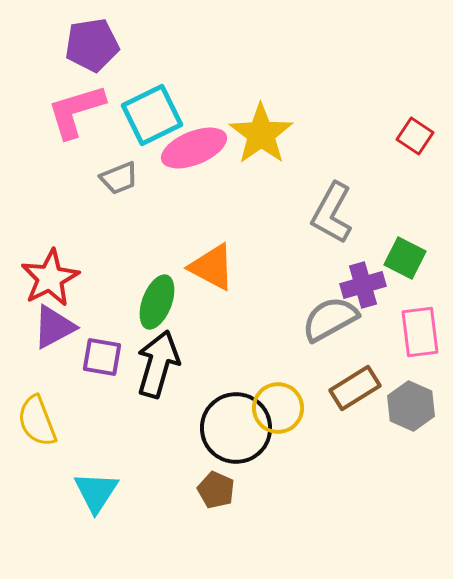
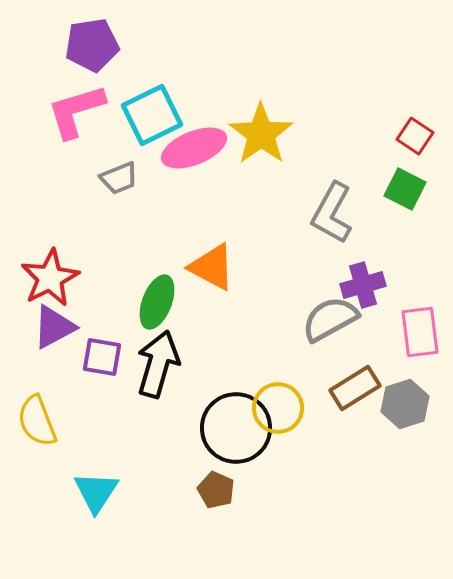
green square: moved 69 px up
gray hexagon: moved 6 px left, 2 px up; rotated 18 degrees clockwise
